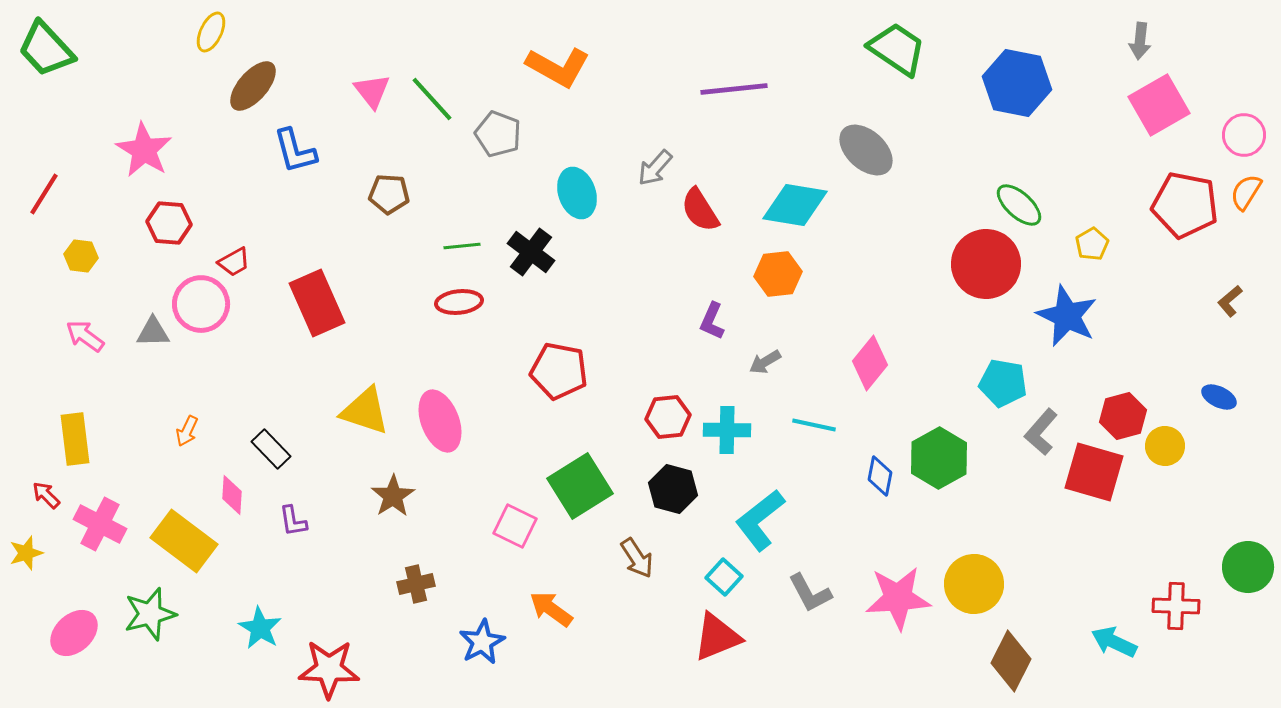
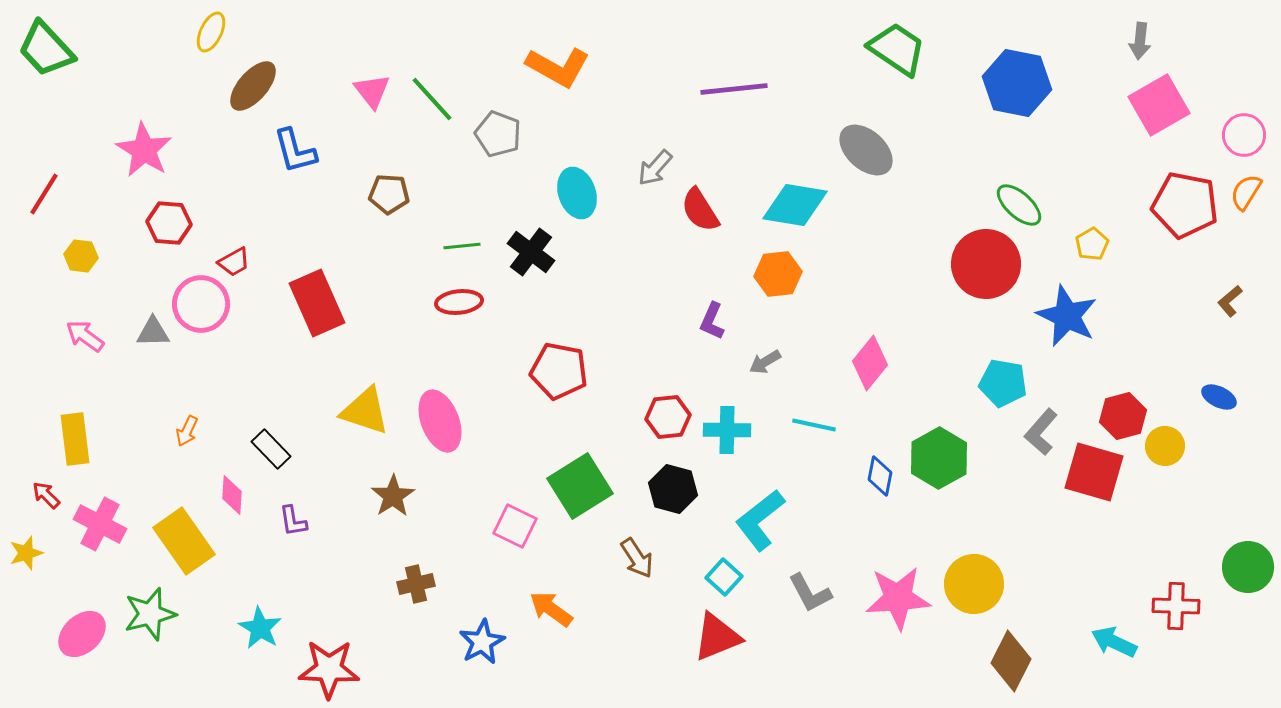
yellow rectangle at (184, 541): rotated 18 degrees clockwise
pink ellipse at (74, 633): moved 8 px right, 1 px down
